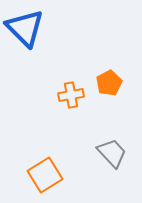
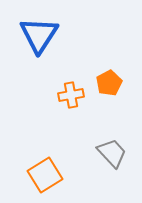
blue triangle: moved 14 px right, 7 px down; rotated 18 degrees clockwise
